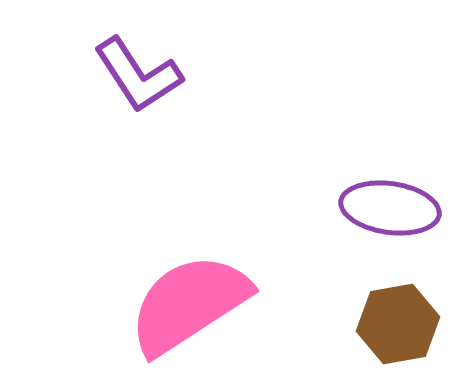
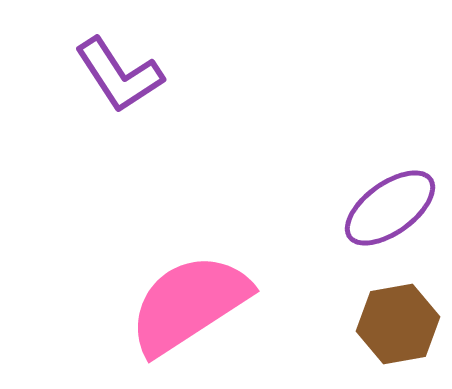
purple L-shape: moved 19 px left
purple ellipse: rotated 44 degrees counterclockwise
